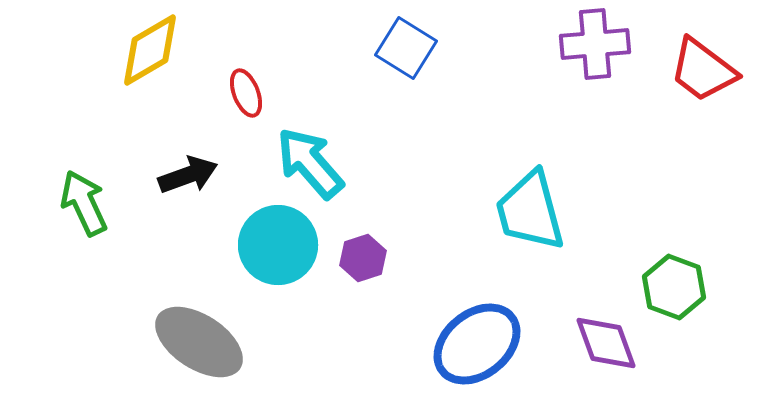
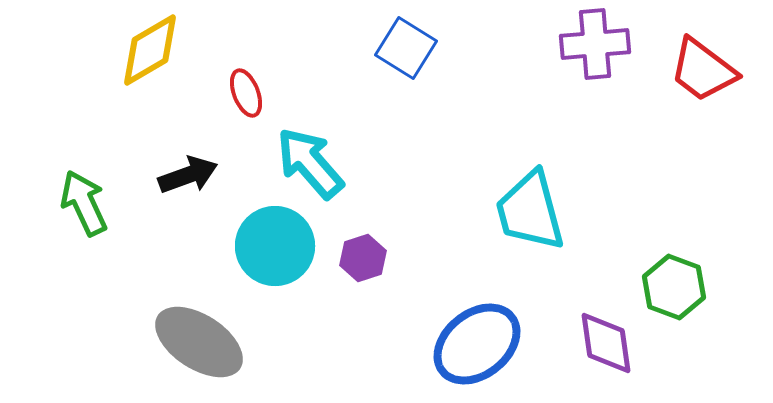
cyan circle: moved 3 px left, 1 px down
purple diamond: rotated 12 degrees clockwise
